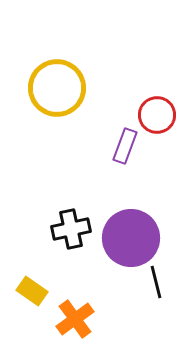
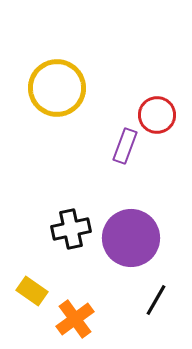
black line: moved 18 px down; rotated 44 degrees clockwise
